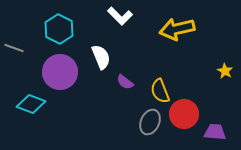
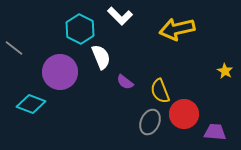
cyan hexagon: moved 21 px right
gray line: rotated 18 degrees clockwise
